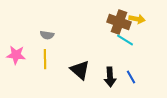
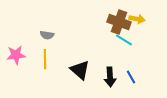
cyan line: moved 1 px left
pink star: rotated 12 degrees counterclockwise
